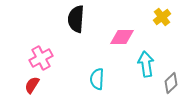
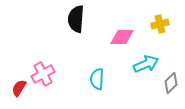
yellow cross: moved 2 px left, 7 px down; rotated 24 degrees clockwise
pink cross: moved 2 px right, 16 px down
cyan arrow: rotated 75 degrees clockwise
red semicircle: moved 13 px left, 3 px down
